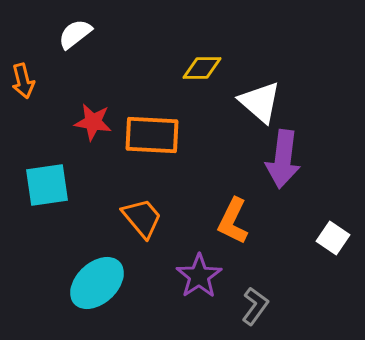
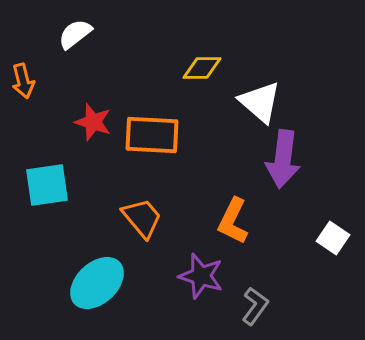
red star: rotated 9 degrees clockwise
purple star: moved 2 px right; rotated 21 degrees counterclockwise
